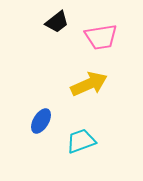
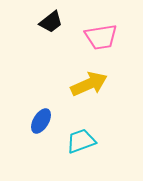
black trapezoid: moved 6 px left
